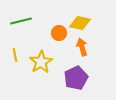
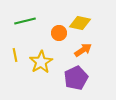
green line: moved 4 px right
orange arrow: moved 1 px right, 3 px down; rotated 72 degrees clockwise
